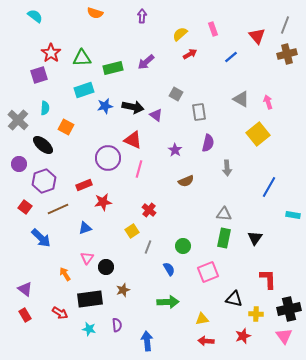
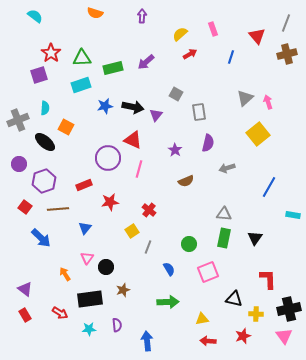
gray line at (285, 25): moved 1 px right, 2 px up
blue line at (231, 57): rotated 32 degrees counterclockwise
cyan rectangle at (84, 90): moved 3 px left, 5 px up
gray triangle at (241, 99): moved 4 px right, 1 px up; rotated 48 degrees clockwise
purple triangle at (156, 115): rotated 32 degrees clockwise
gray cross at (18, 120): rotated 25 degrees clockwise
black ellipse at (43, 145): moved 2 px right, 3 px up
gray arrow at (227, 168): rotated 77 degrees clockwise
red star at (103, 202): moved 7 px right
brown line at (58, 209): rotated 20 degrees clockwise
blue triangle at (85, 228): rotated 32 degrees counterclockwise
green circle at (183, 246): moved 6 px right, 2 px up
cyan star at (89, 329): rotated 16 degrees counterclockwise
red arrow at (206, 341): moved 2 px right
